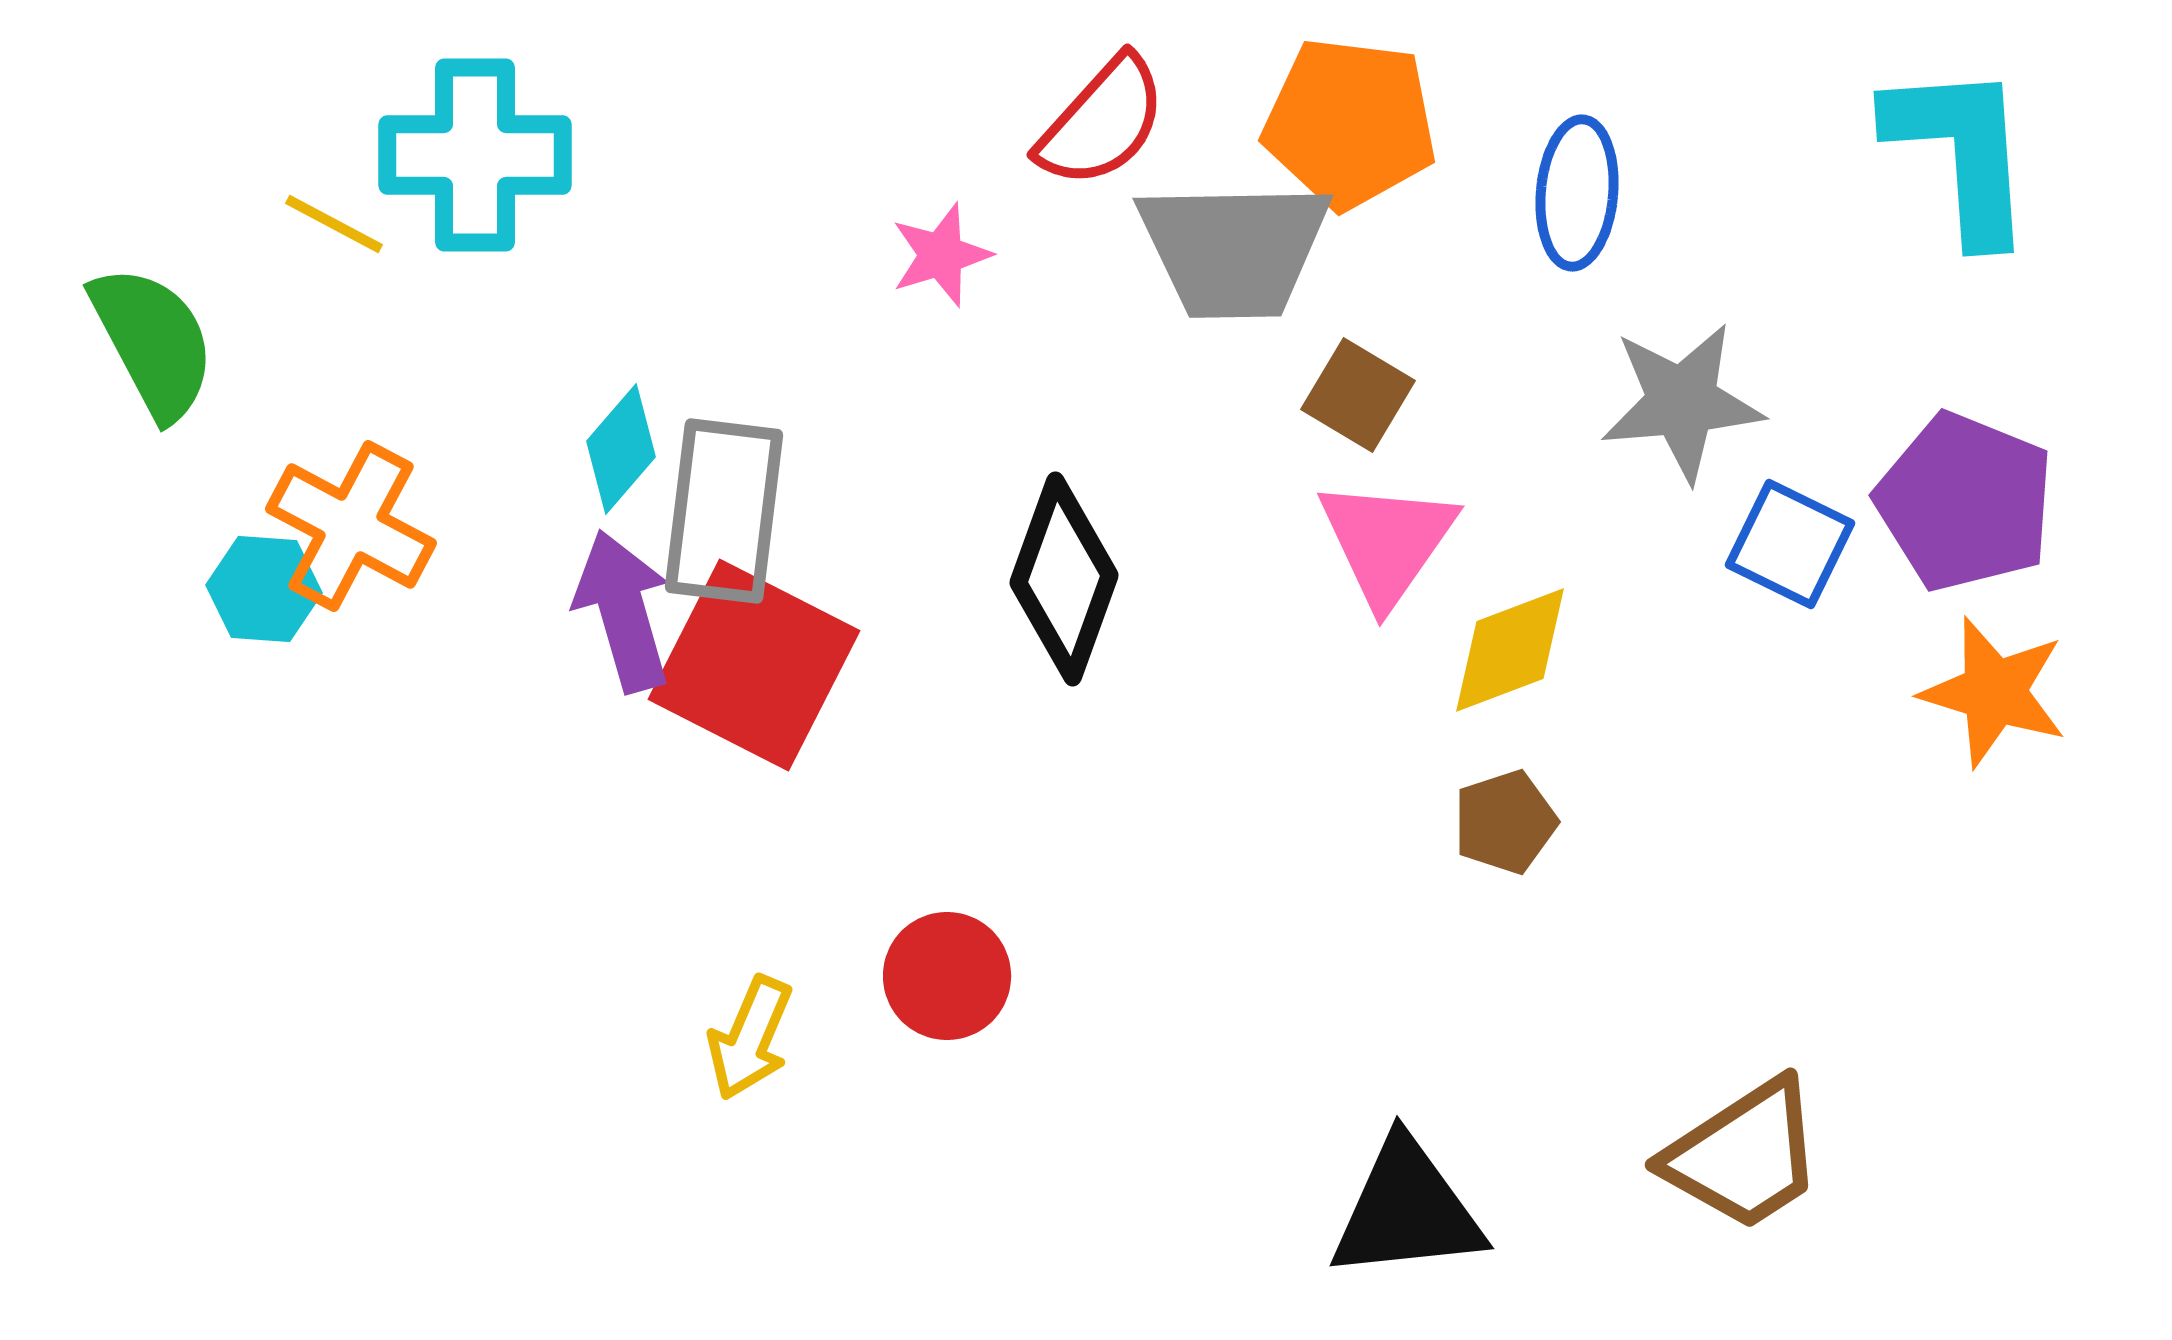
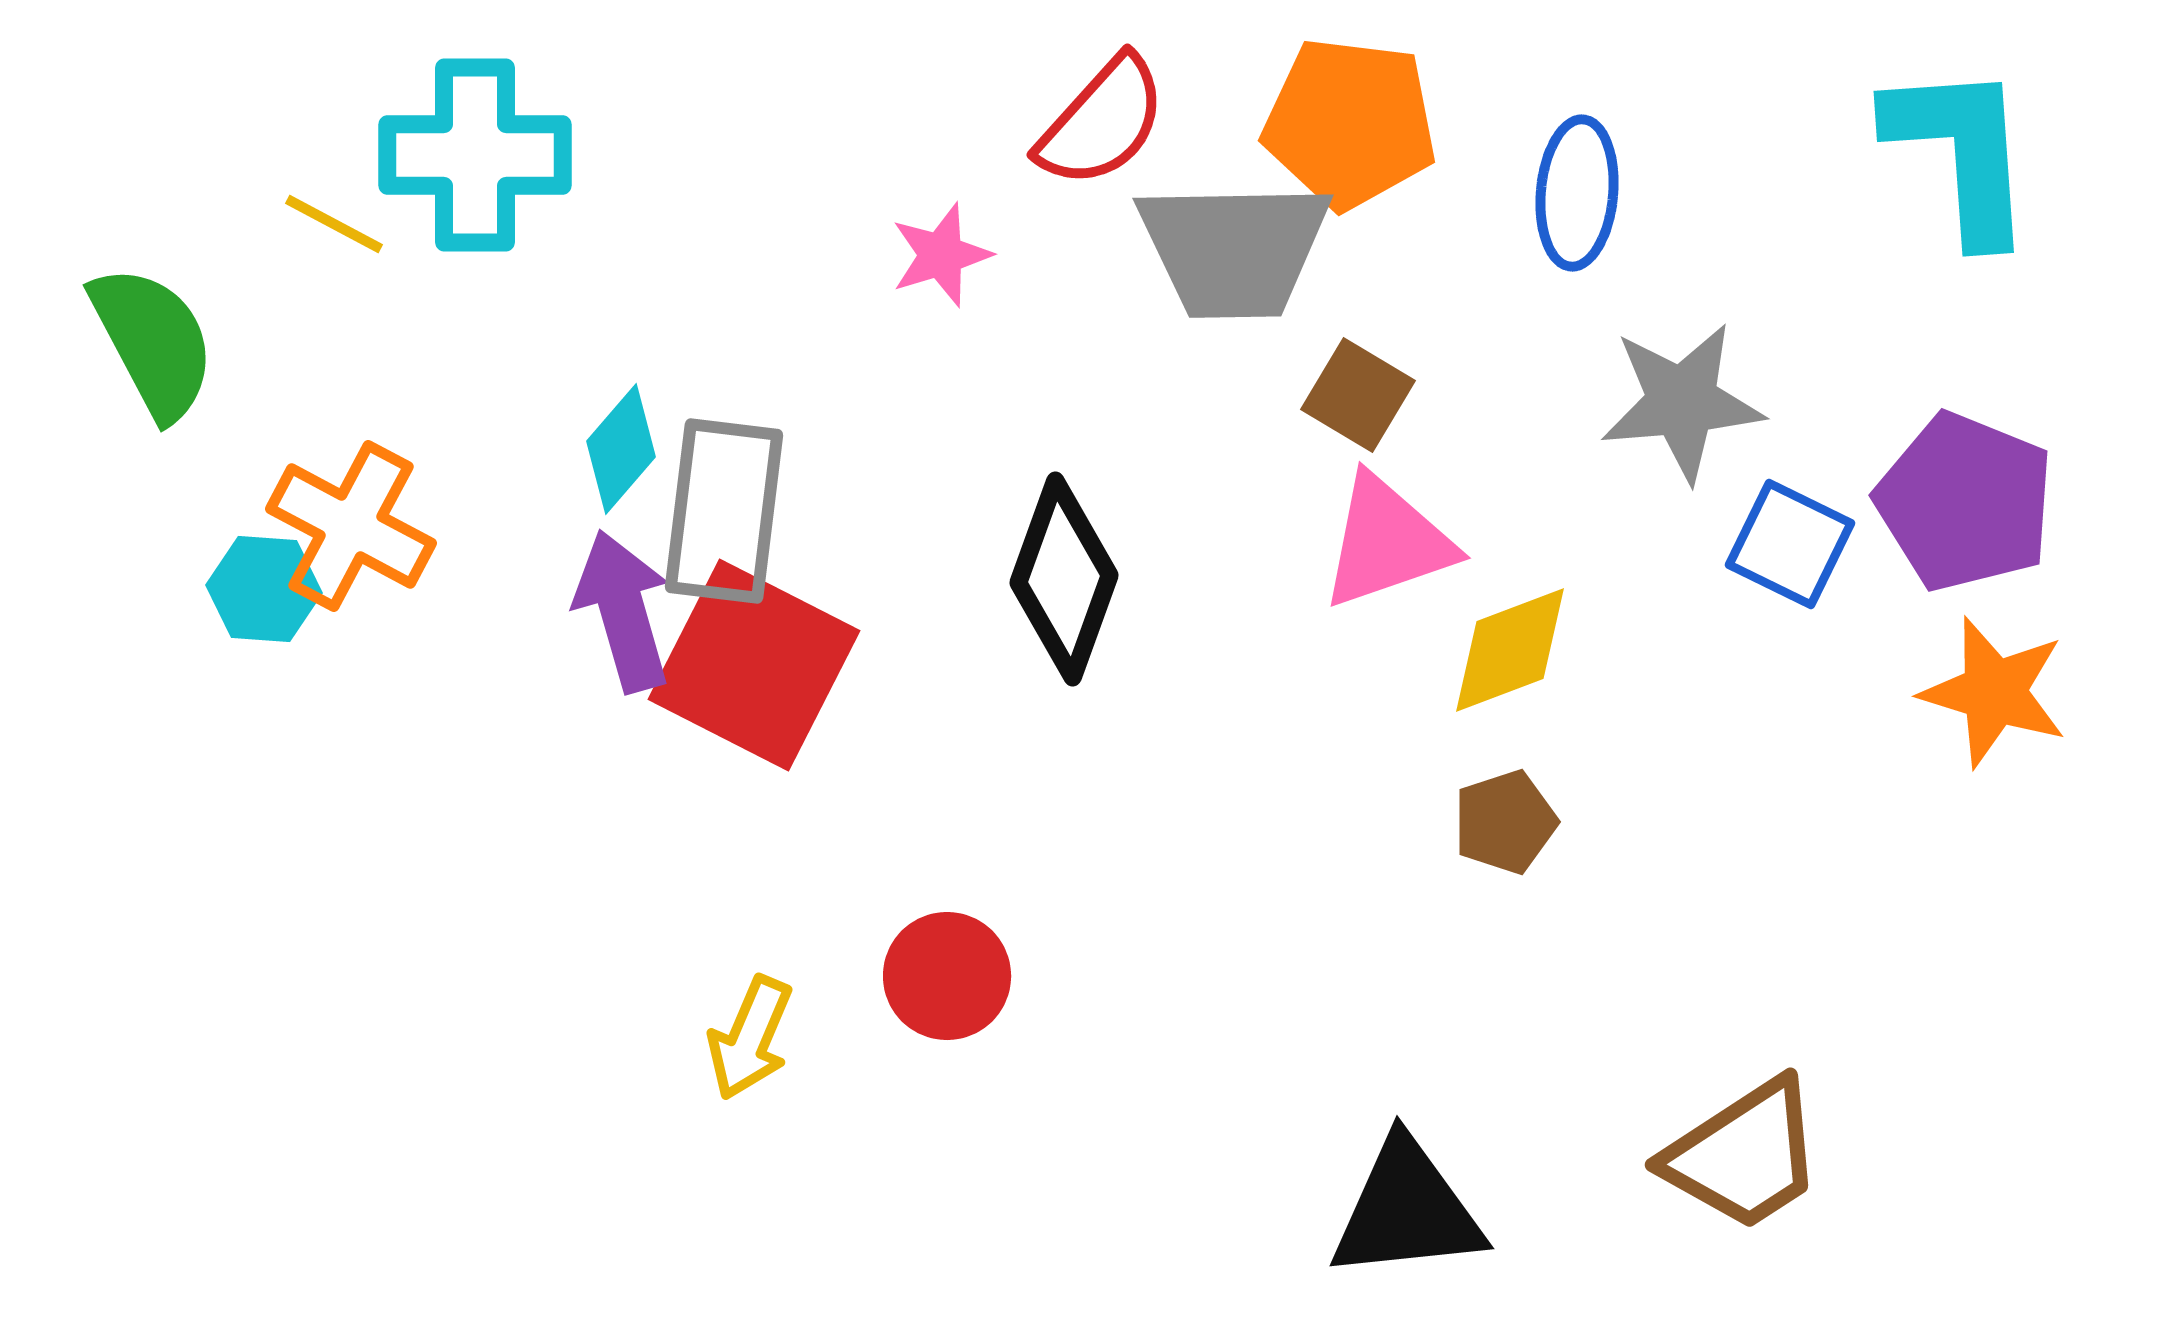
pink triangle: rotated 36 degrees clockwise
